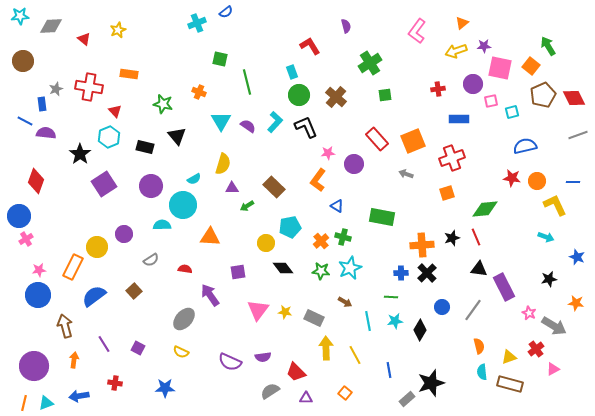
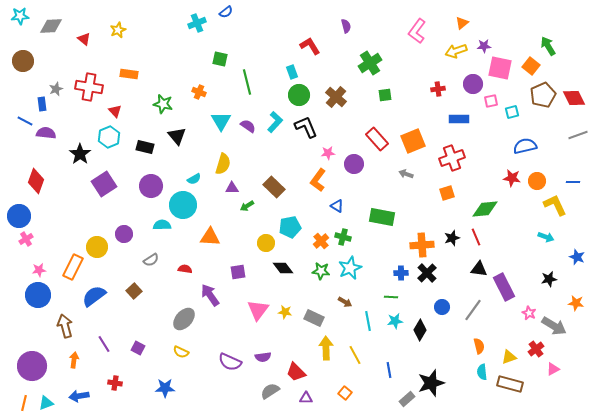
purple circle at (34, 366): moved 2 px left
